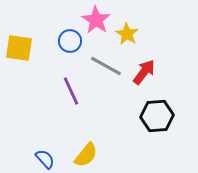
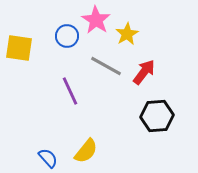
yellow star: rotated 10 degrees clockwise
blue circle: moved 3 px left, 5 px up
purple line: moved 1 px left
yellow semicircle: moved 4 px up
blue semicircle: moved 3 px right, 1 px up
